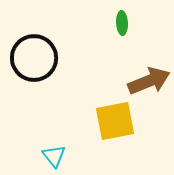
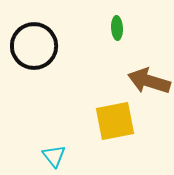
green ellipse: moved 5 px left, 5 px down
black circle: moved 12 px up
brown arrow: rotated 141 degrees counterclockwise
